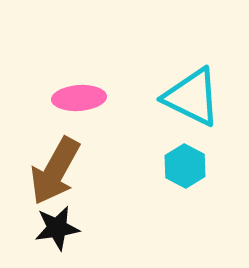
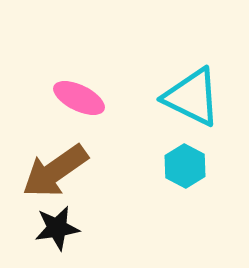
pink ellipse: rotated 30 degrees clockwise
brown arrow: rotated 26 degrees clockwise
